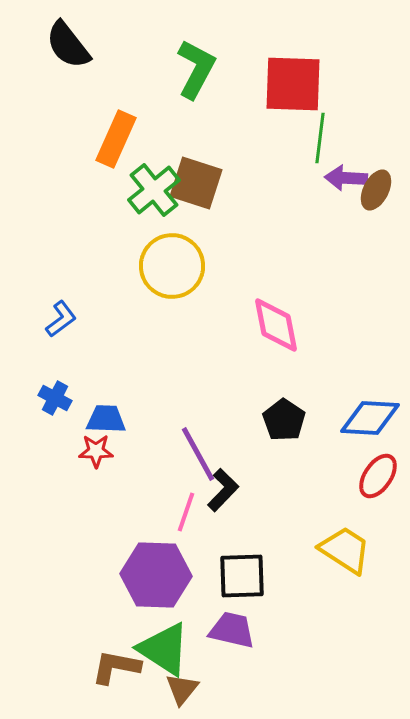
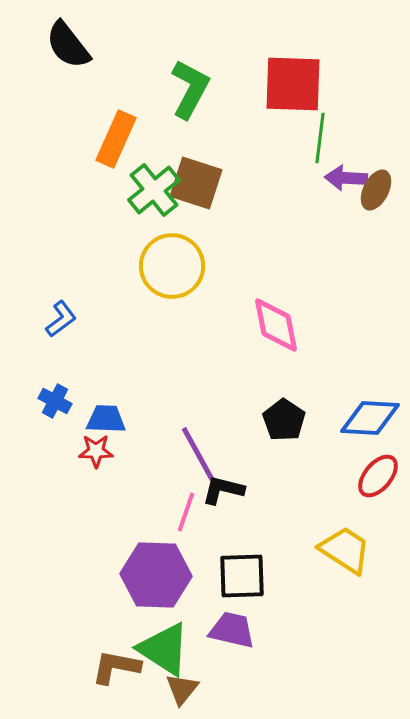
green L-shape: moved 6 px left, 20 px down
blue cross: moved 3 px down
red ellipse: rotated 6 degrees clockwise
black L-shape: rotated 120 degrees counterclockwise
